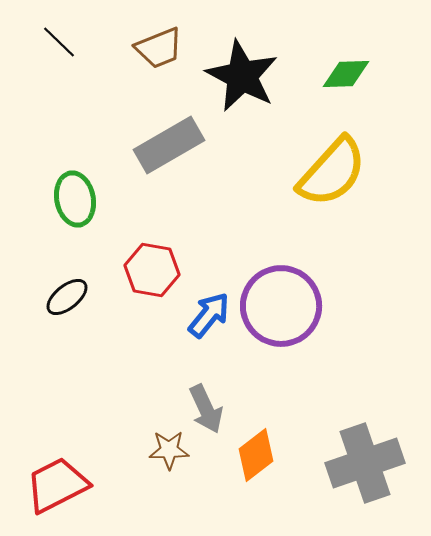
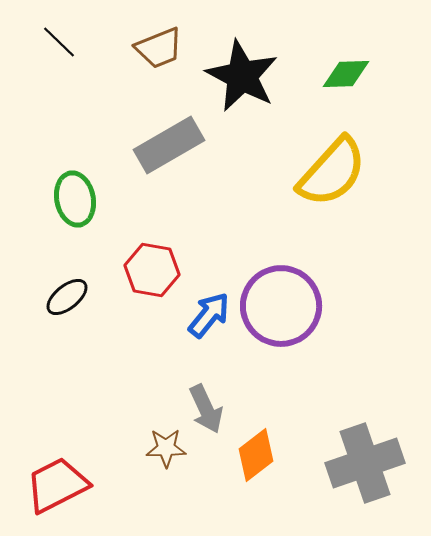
brown star: moved 3 px left, 2 px up
